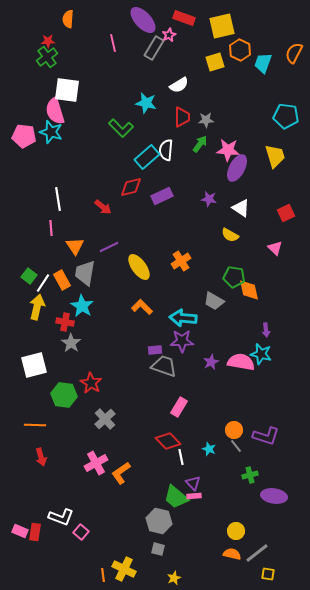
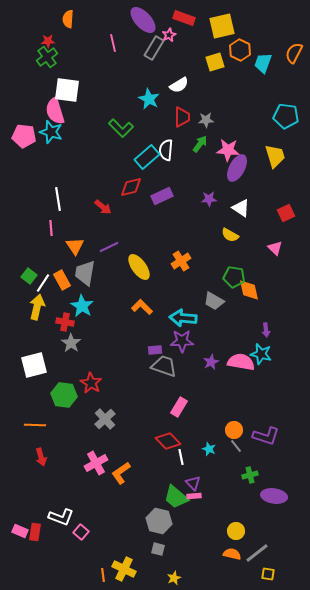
cyan star at (146, 103): moved 3 px right, 4 px up; rotated 15 degrees clockwise
purple star at (209, 199): rotated 14 degrees counterclockwise
